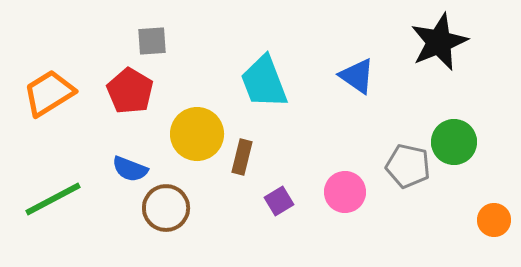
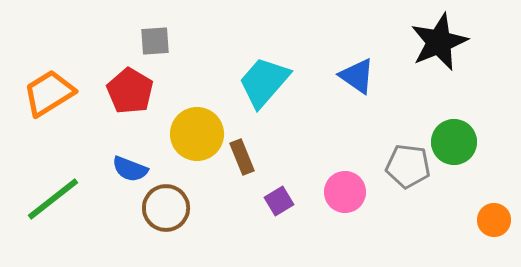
gray square: moved 3 px right
cyan trapezoid: rotated 62 degrees clockwise
brown rectangle: rotated 36 degrees counterclockwise
gray pentagon: rotated 6 degrees counterclockwise
green line: rotated 10 degrees counterclockwise
